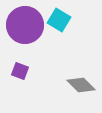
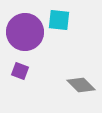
cyan square: rotated 25 degrees counterclockwise
purple circle: moved 7 px down
